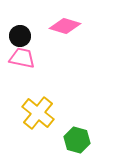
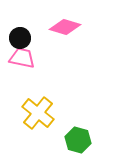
pink diamond: moved 1 px down
black circle: moved 2 px down
green hexagon: moved 1 px right
